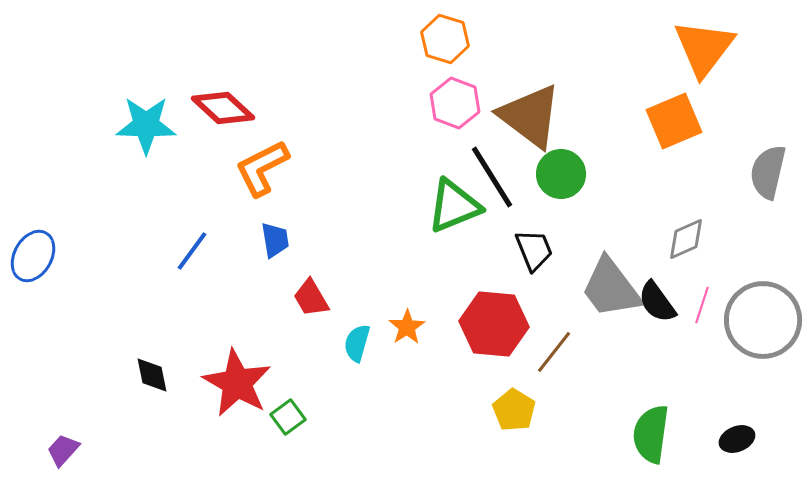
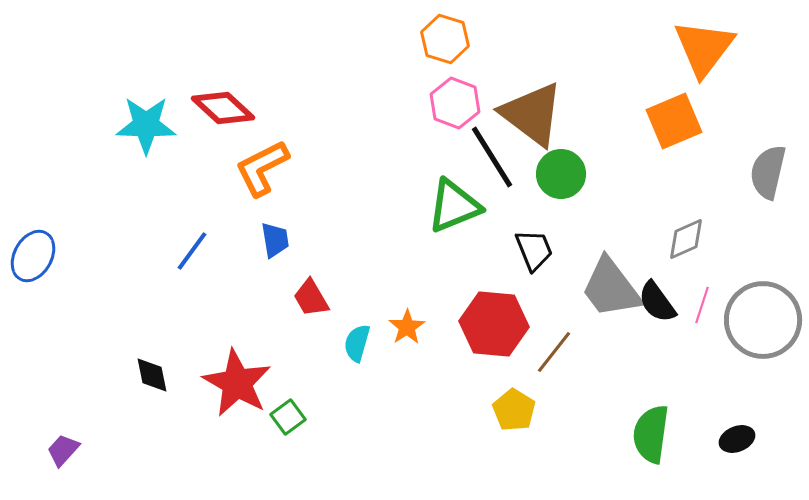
brown triangle: moved 2 px right, 2 px up
black line: moved 20 px up
